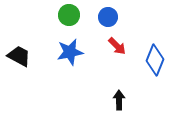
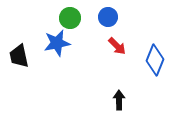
green circle: moved 1 px right, 3 px down
blue star: moved 13 px left, 9 px up
black trapezoid: rotated 130 degrees counterclockwise
